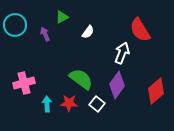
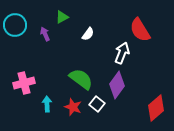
white semicircle: moved 2 px down
red diamond: moved 17 px down
red star: moved 4 px right, 4 px down; rotated 18 degrees clockwise
